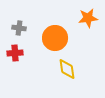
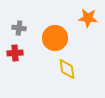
orange star: rotated 12 degrees clockwise
